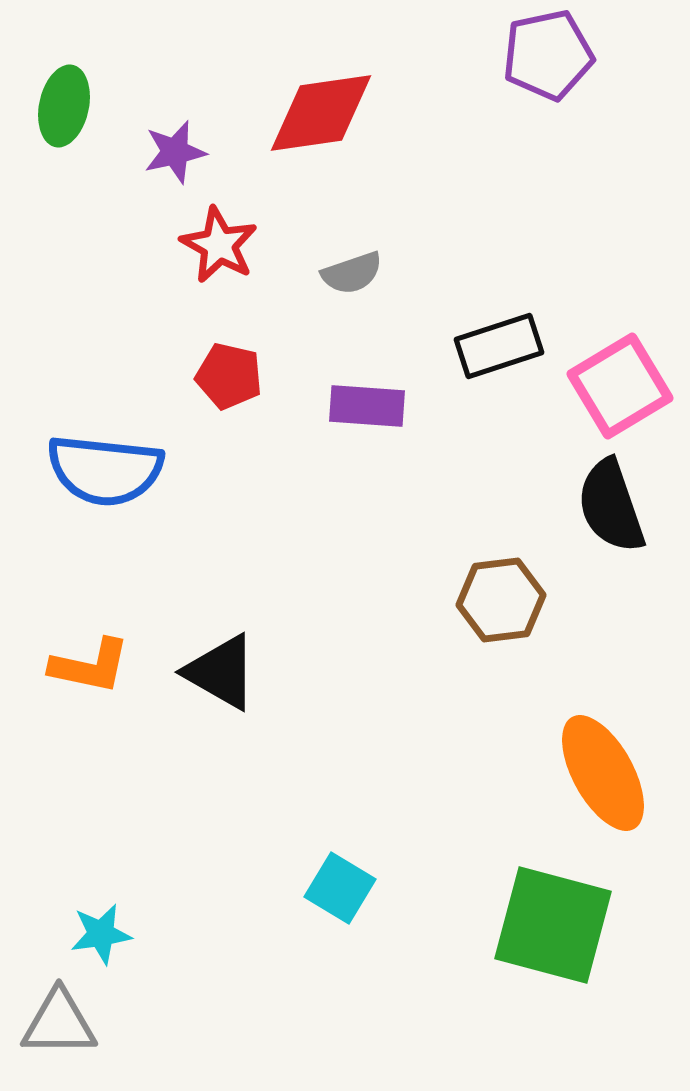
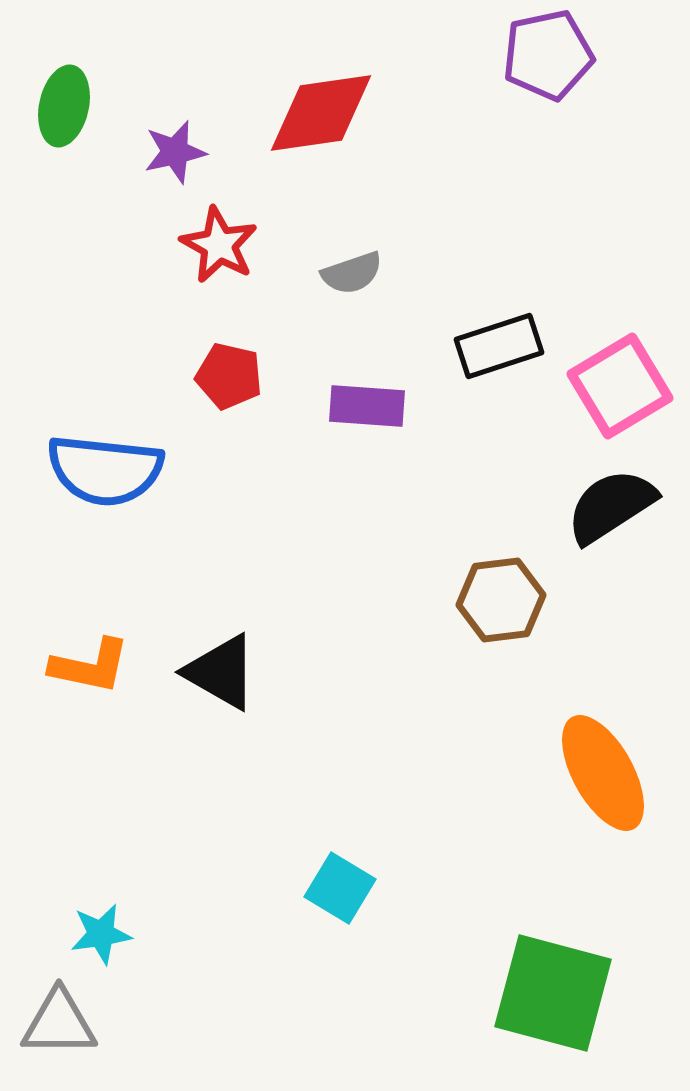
black semicircle: rotated 76 degrees clockwise
green square: moved 68 px down
